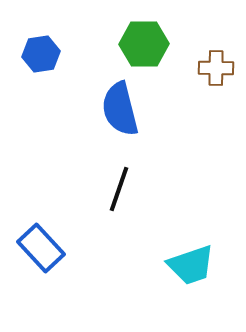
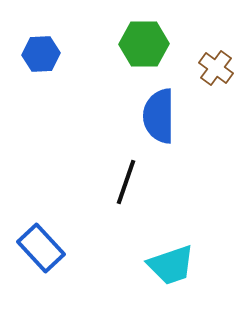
blue hexagon: rotated 6 degrees clockwise
brown cross: rotated 36 degrees clockwise
blue semicircle: moved 39 px right, 7 px down; rotated 14 degrees clockwise
black line: moved 7 px right, 7 px up
cyan trapezoid: moved 20 px left
